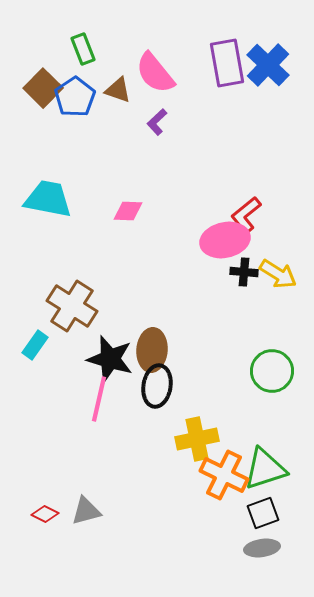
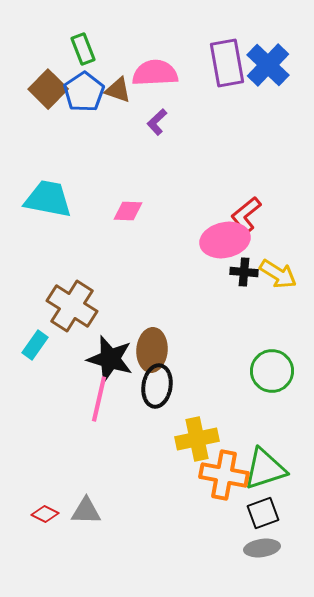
pink semicircle: rotated 126 degrees clockwise
brown square: moved 5 px right, 1 px down
blue pentagon: moved 9 px right, 5 px up
orange cross: rotated 15 degrees counterclockwise
gray triangle: rotated 16 degrees clockwise
